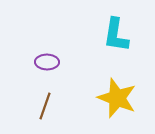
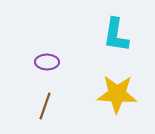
yellow star: moved 4 px up; rotated 18 degrees counterclockwise
